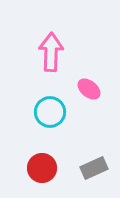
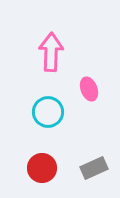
pink ellipse: rotated 30 degrees clockwise
cyan circle: moved 2 px left
